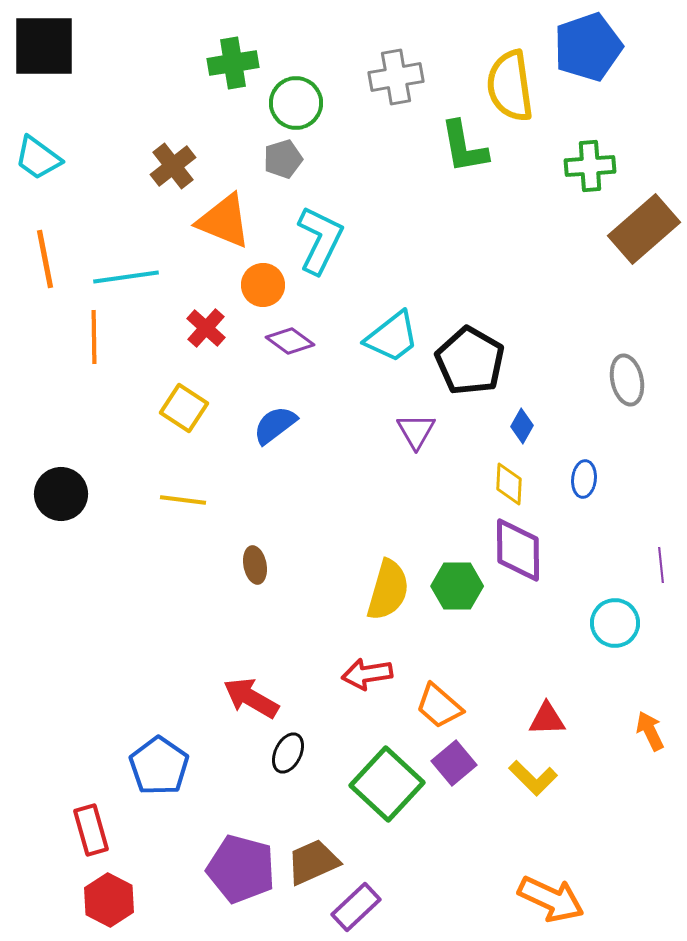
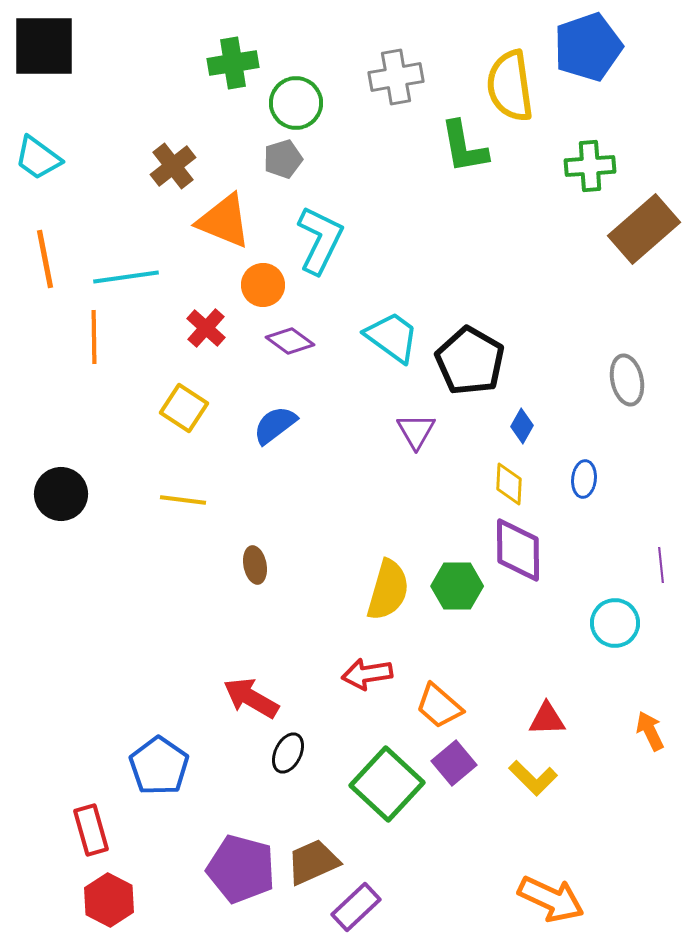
cyan trapezoid at (392, 337): rotated 106 degrees counterclockwise
